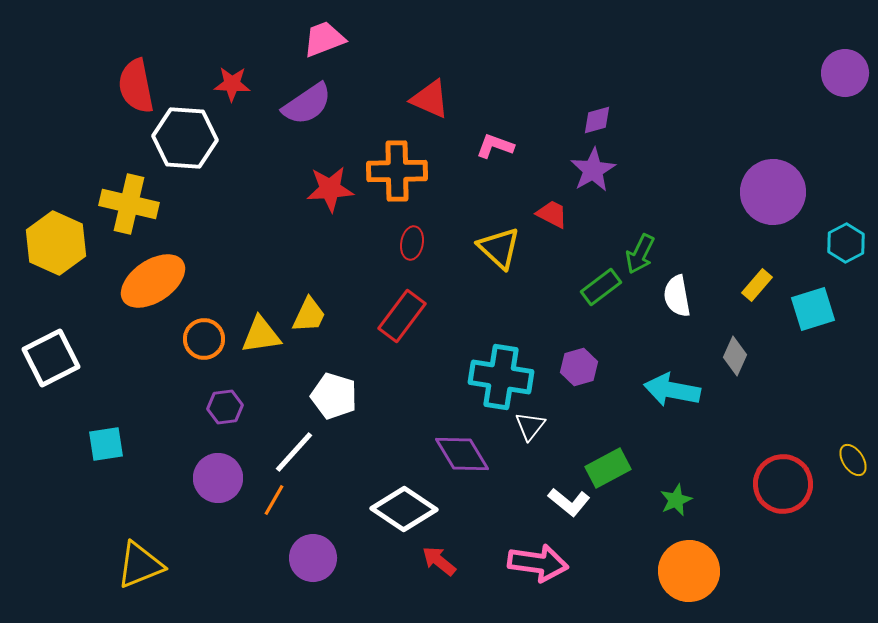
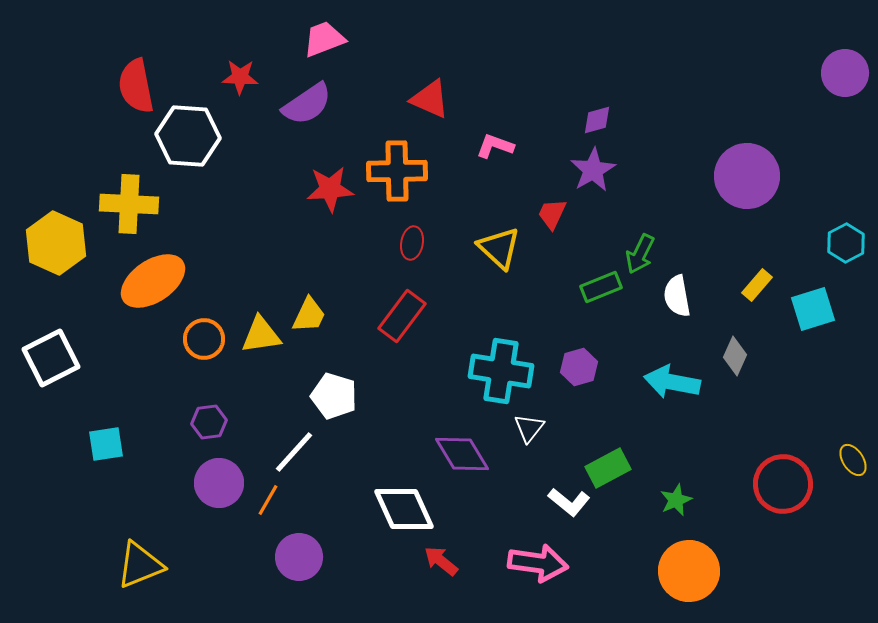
red star at (232, 84): moved 8 px right, 7 px up
white hexagon at (185, 138): moved 3 px right, 2 px up
purple circle at (773, 192): moved 26 px left, 16 px up
yellow cross at (129, 204): rotated 10 degrees counterclockwise
red trapezoid at (552, 214): rotated 92 degrees counterclockwise
green rectangle at (601, 287): rotated 15 degrees clockwise
cyan cross at (501, 377): moved 6 px up
cyan arrow at (672, 390): moved 8 px up
purple hexagon at (225, 407): moved 16 px left, 15 px down
white triangle at (530, 426): moved 1 px left, 2 px down
purple circle at (218, 478): moved 1 px right, 5 px down
orange line at (274, 500): moved 6 px left
white diamond at (404, 509): rotated 32 degrees clockwise
purple circle at (313, 558): moved 14 px left, 1 px up
red arrow at (439, 561): moved 2 px right
